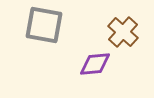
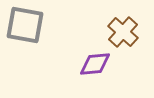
gray square: moved 19 px left
